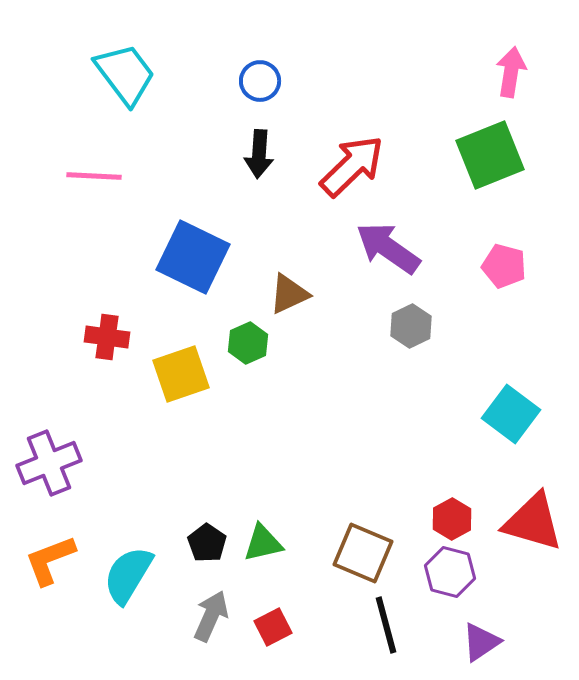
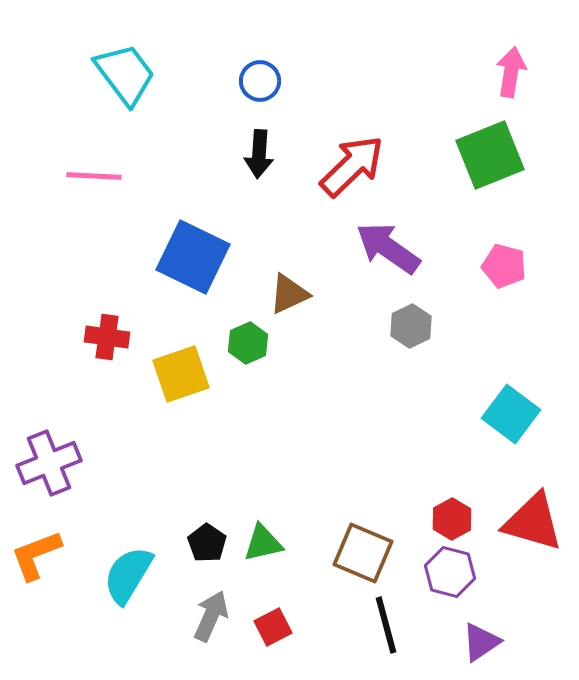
orange L-shape: moved 14 px left, 5 px up
